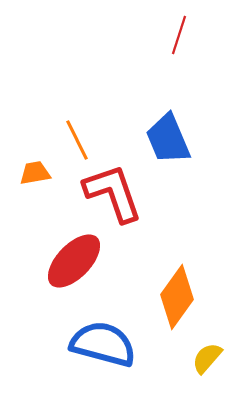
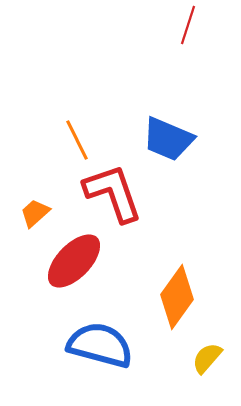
red line: moved 9 px right, 10 px up
blue trapezoid: rotated 44 degrees counterclockwise
orange trapezoid: moved 40 px down; rotated 32 degrees counterclockwise
blue semicircle: moved 3 px left, 1 px down
